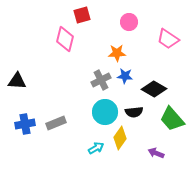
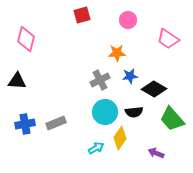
pink circle: moved 1 px left, 2 px up
pink diamond: moved 39 px left
blue star: moved 5 px right; rotated 14 degrees counterclockwise
gray cross: moved 1 px left
